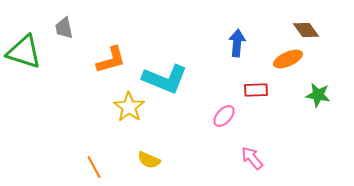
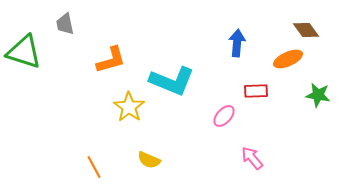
gray trapezoid: moved 1 px right, 4 px up
cyan L-shape: moved 7 px right, 2 px down
red rectangle: moved 1 px down
